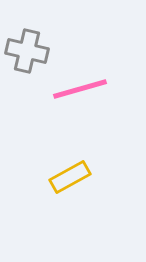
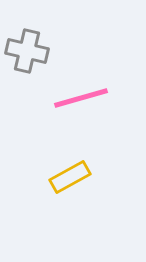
pink line: moved 1 px right, 9 px down
